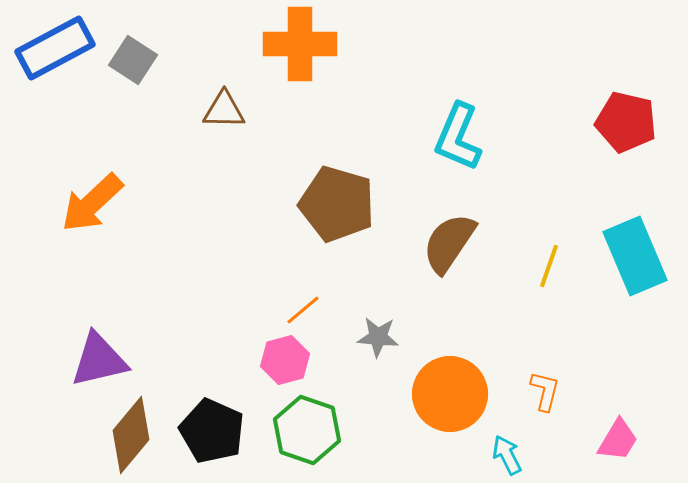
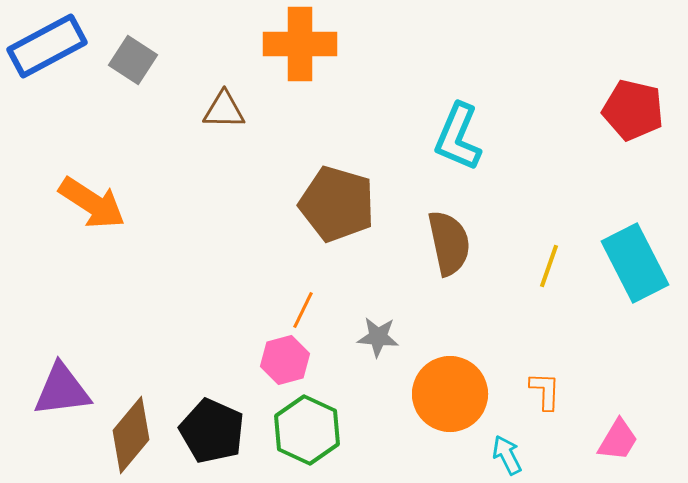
blue rectangle: moved 8 px left, 2 px up
red pentagon: moved 7 px right, 12 px up
orange arrow: rotated 104 degrees counterclockwise
brown semicircle: rotated 134 degrees clockwise
cyan rectangle: moved 7 px down; rotated 4 degrees counterclockwise
orange line: rotated 24 degrees counterclockwise
purple triangle: moved 37 px left, 30 px down; rotated 6 degrees clockwise
orange L-shape: rotated 12 degrees counterclockwise
green hexagon: rotated 6 degrees clockwise
